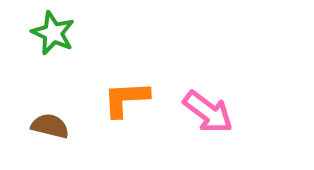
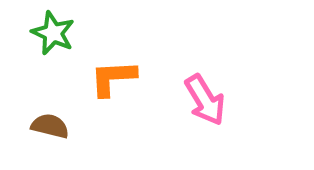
orange L-shape: moved 13 px left, 21 px up
pink arrow: moved 3 px left, 12 px up; rotated 22 degrees clockwise
